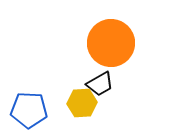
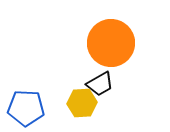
blue pentagon: moved 3 px left, 2 px up
